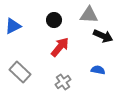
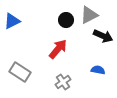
gray triangle: rotated 30 degrees counterclockwise
black circle: moved 12 px right
blue triangle: moved 1 px left, 5 px up
red arrow: moved 2 px left, 2 px down
gray rectangle: rotated 10 degrees counterclockwise
